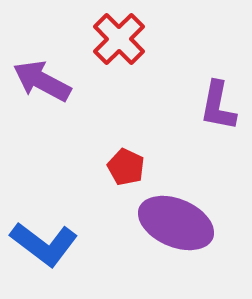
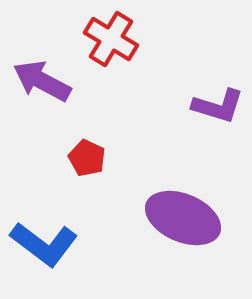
red cross: moved 8 px left; rotated 14 degrees counterclockwise
purple L-shape: rotated 84 degrees counterclockwise
red pentagon: moved 39 px left, 9 px up
purple ellipse: moved 7 px right, 5 px up
